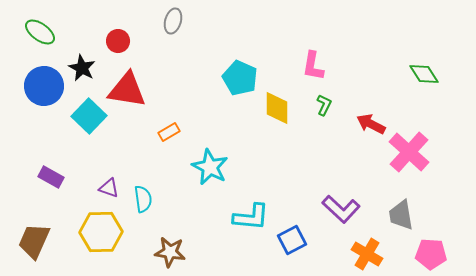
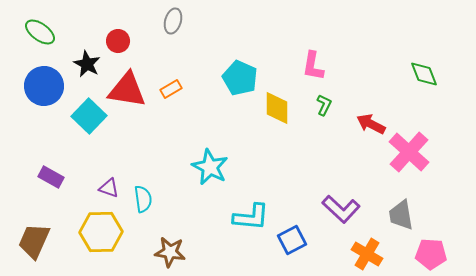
black star: moved 5 px right, 4 px up
green diamond: rotated 12 degrees clockwise
orange rectangle: moved 2 px right, 43 px up
